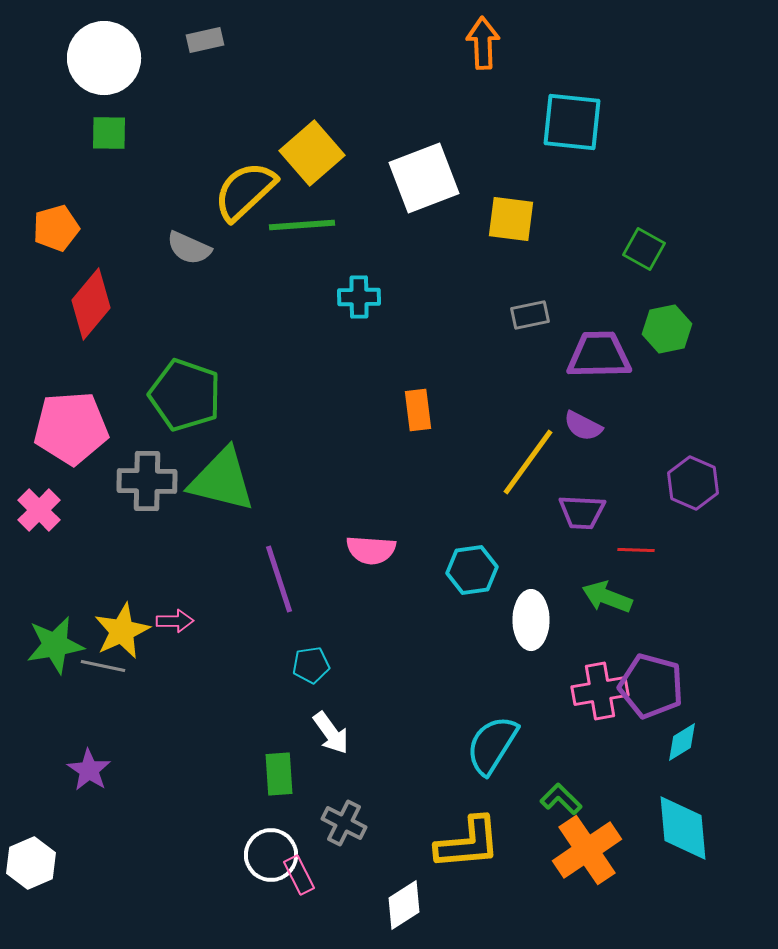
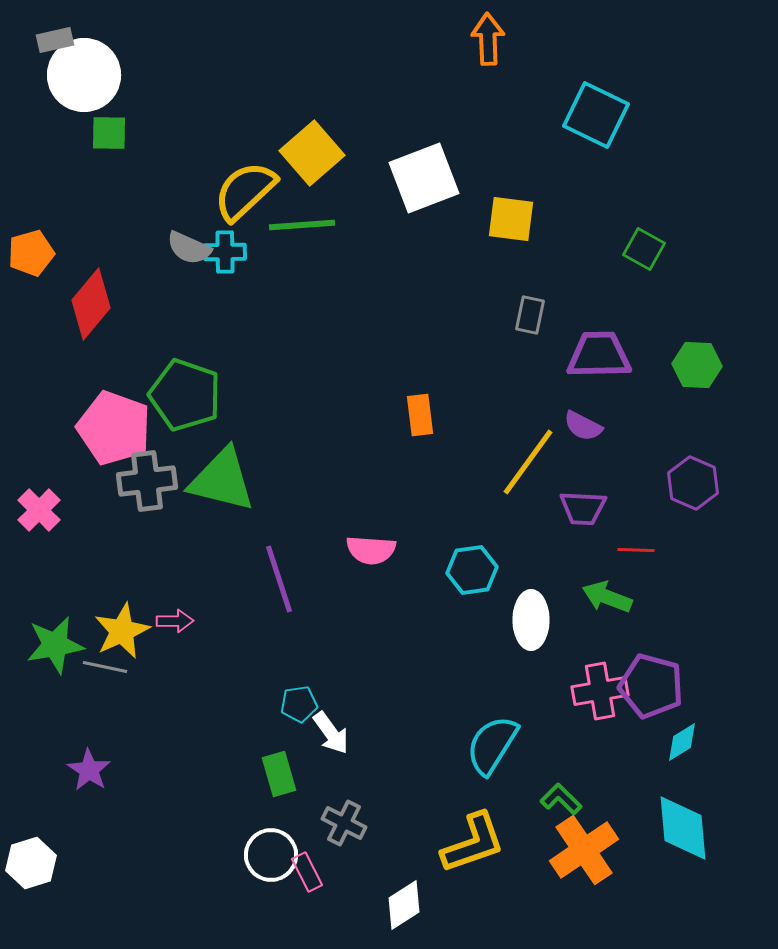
gray rectangle at (205, 40): moved 150 px left
orange arrow at (483, 43): moved 5 px right, 4 px up
white circle at (104, 58): moved 20 px left, 17 px down
cyan square at (572, 122): moved 24 px right, 7 px up; rotated 20 degrees clockwise
orange pentagon at (56, 228): moved 25 px left, 25 px down
cyan cross at (359, 297): moved 134 px left, 45 px up
gray rectangle at (530, 315): rotated 66 degrees counterclockwise
green hexagon at (667, 329): moved 30 px right, 36 px down; rotated 15 degrees clockwise
orange rectangle at (418, 410): moved 2 px right, 5 px down
pink pentagon at (71, 428): moved 43 px right; rotated 24 degrees clockwise
gray cross at (147, 481): rotated 8 degrees counterclockwise
purple trapezoid at (582, 512): moved 1 px right, 4 px up
cyan pentagon at (311, 665): moved 12 px left, 39 px down
gray line at (103, 666): moved 2 px right, 1 px down
green rectangle at (279, 774): rotated 12 degrees counterclockwise
yellow L-shape at (468, 843): moved 5 px right; rotated 14 degrees counterclockwise
orange cross at (587, 850): moved 3 px left
white hexagon at (31, 863): rotated 6 degrees clockwise
pink rectangle at (299, 875): moved 8 px right, 3 px up
